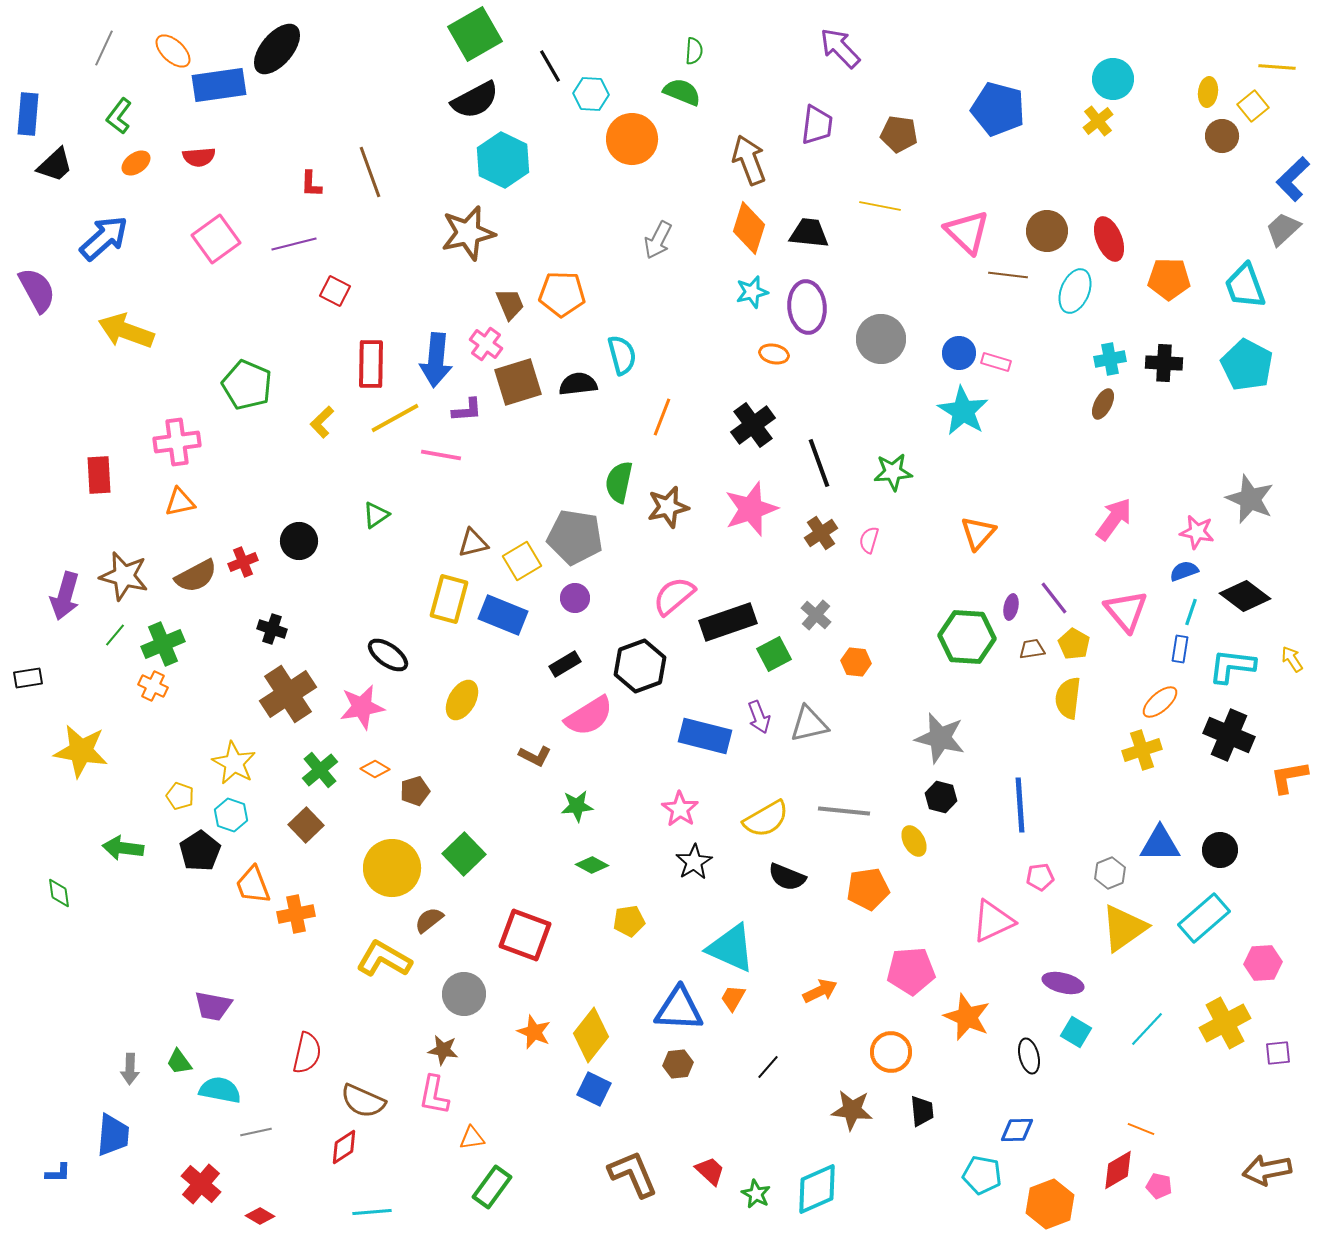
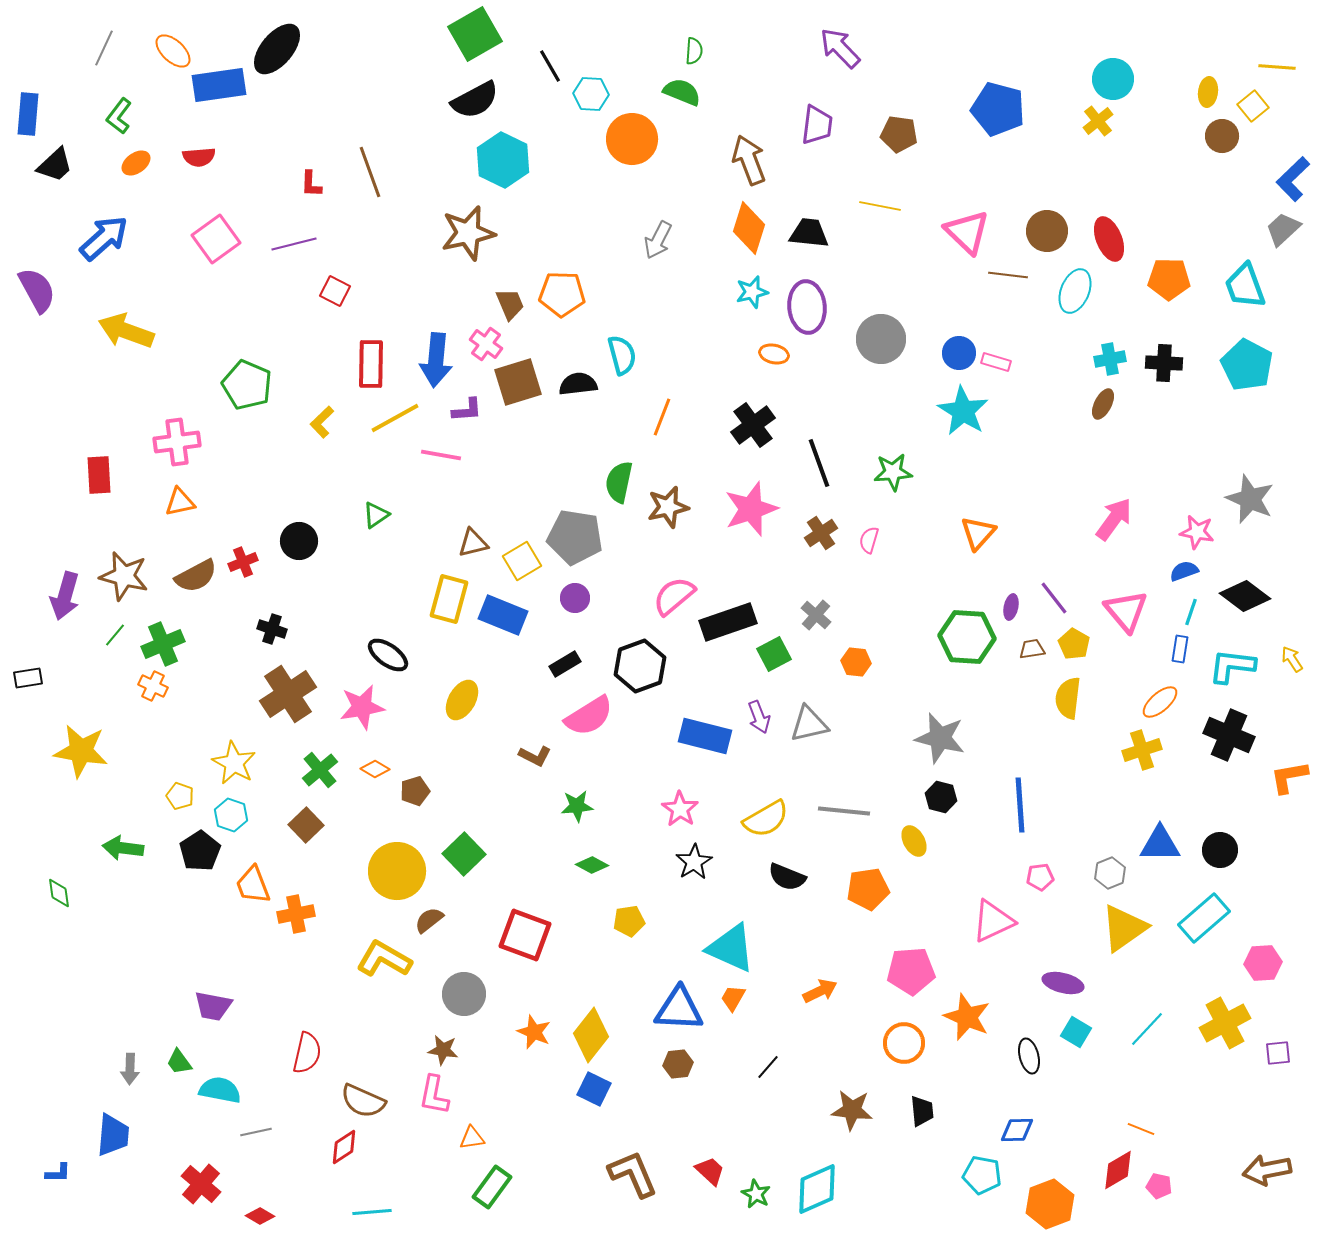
yellow circle at (392, 868): moved 5 px right, 3 px down
orange circle at (891, 1052): moved 13 px right, 9 px up
